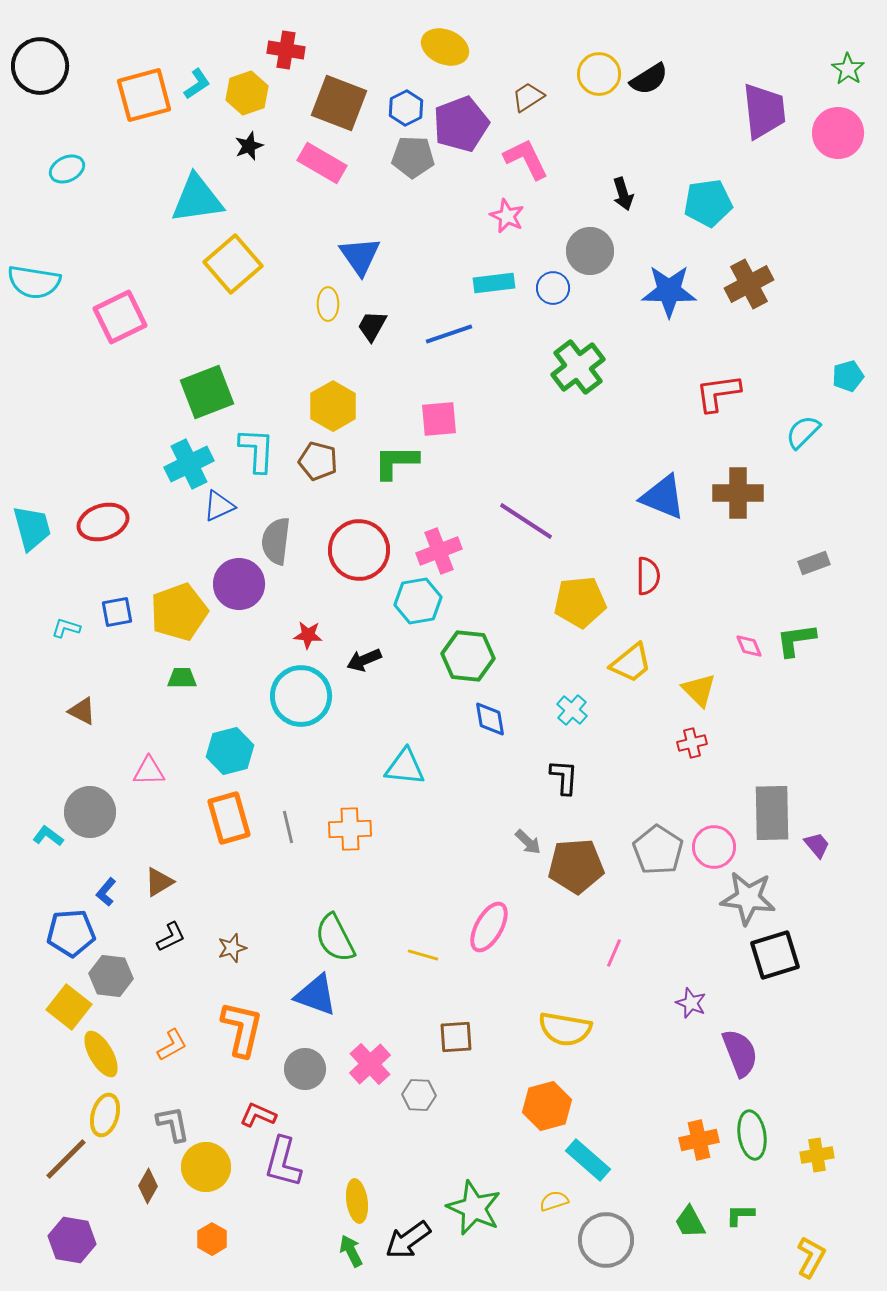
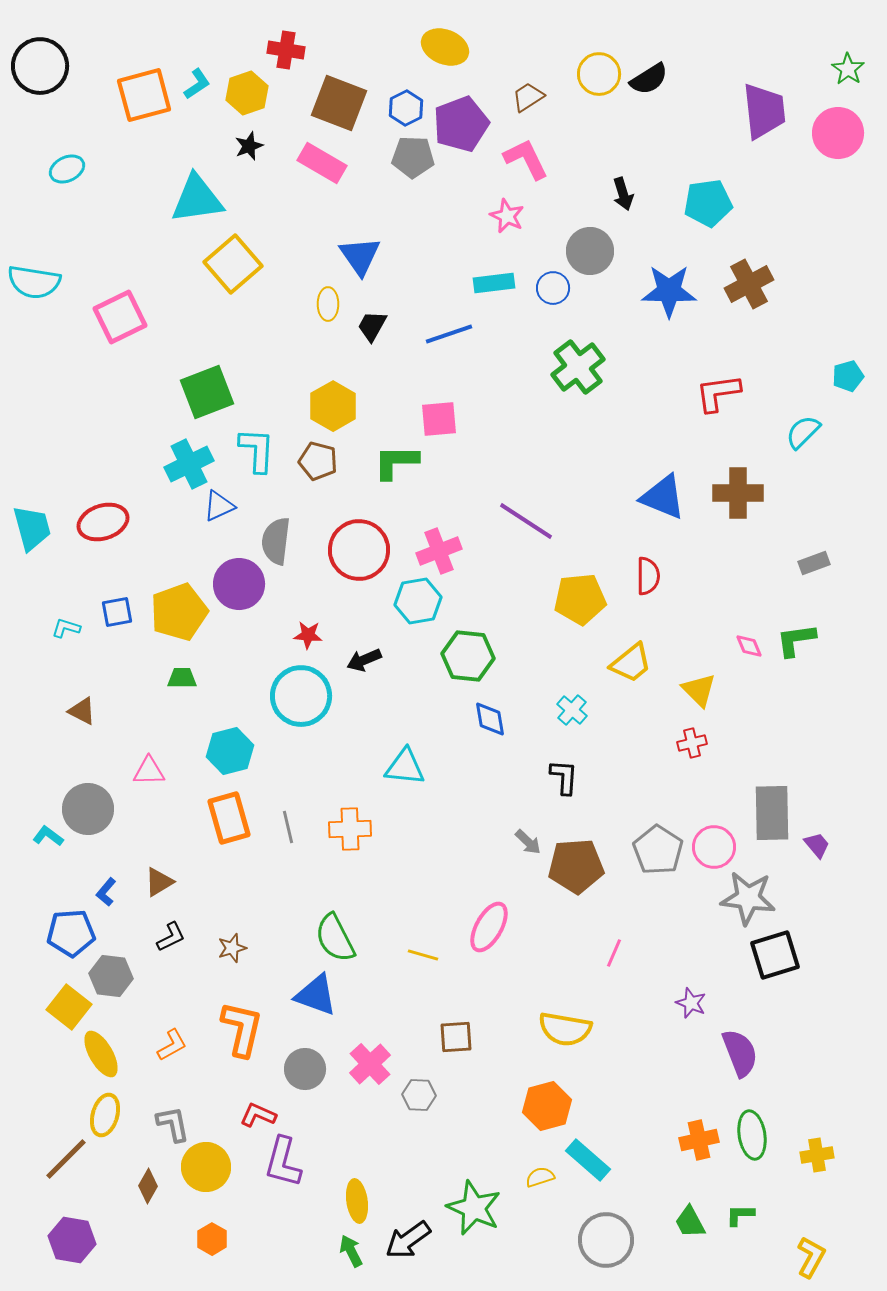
yellow pentagon at (580, 602): moved 3 px up
gray circle at (90, 812): moved 2 px left, 3 px up
yellow semicircle at (554, 1201): moved 14 px left, 24 px up
